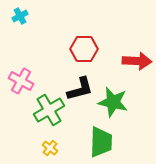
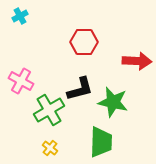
red hexagon: moved 7 px up
